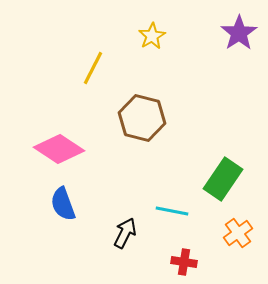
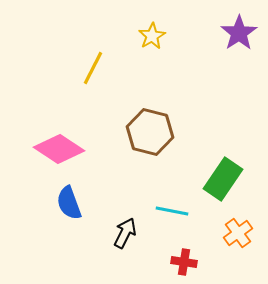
brown hexagon: moved 8 px right, 14 px down
blue semicircle: moved 6 px right, 1 px up
